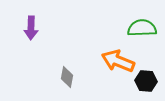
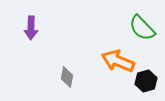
green semicircle: rotated 132 degrees counterclockwise
black hexagon: rotated 20 degrees counterclockwise
